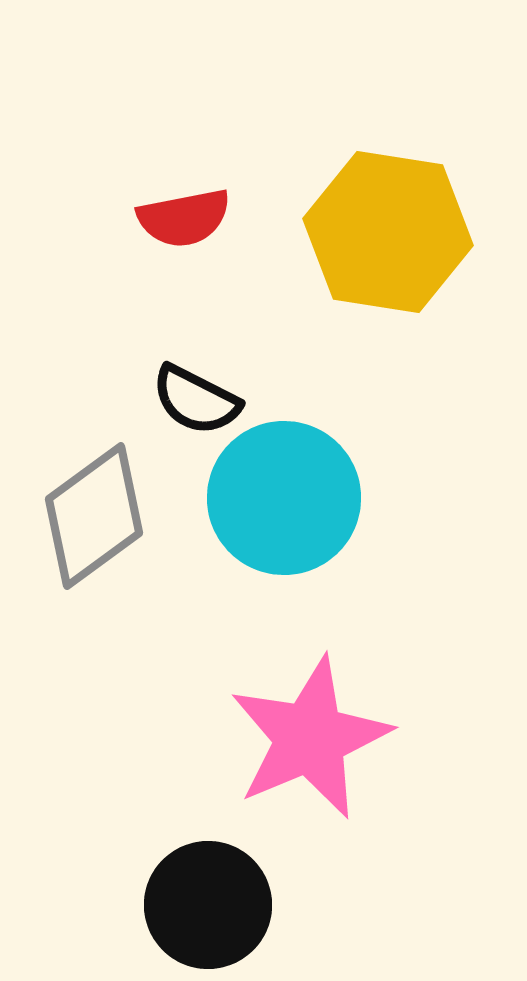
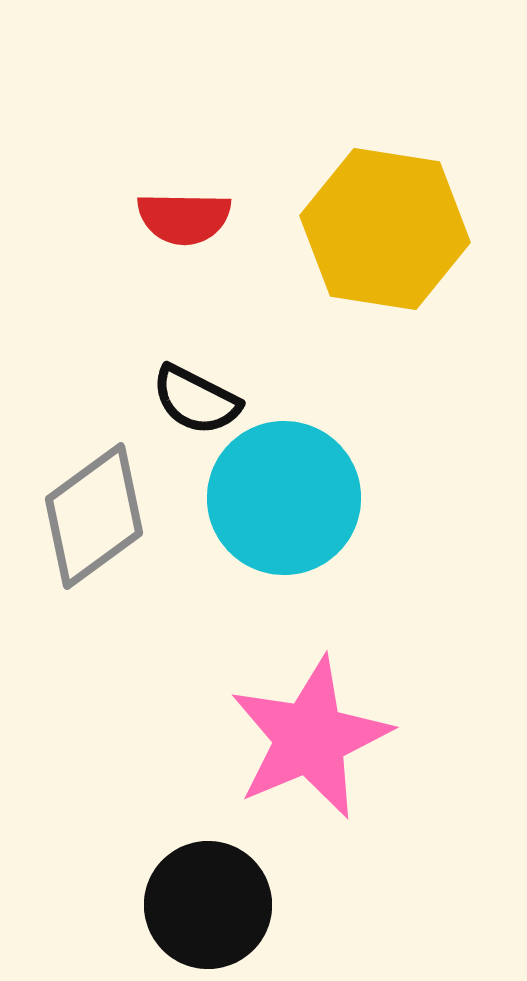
red semicircle: rotated 12 degrees clockwise
yellow hexagon: moved 3 px left, 3 px up
